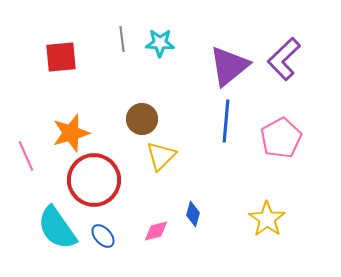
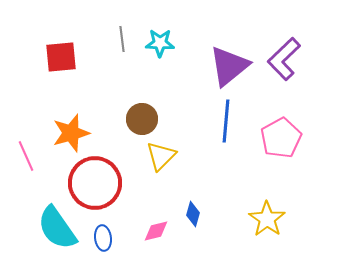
red circle: moved 1 px right, 3 px down
blue ellipse: moved 2 px down; rotated 35 degrees clockwise
